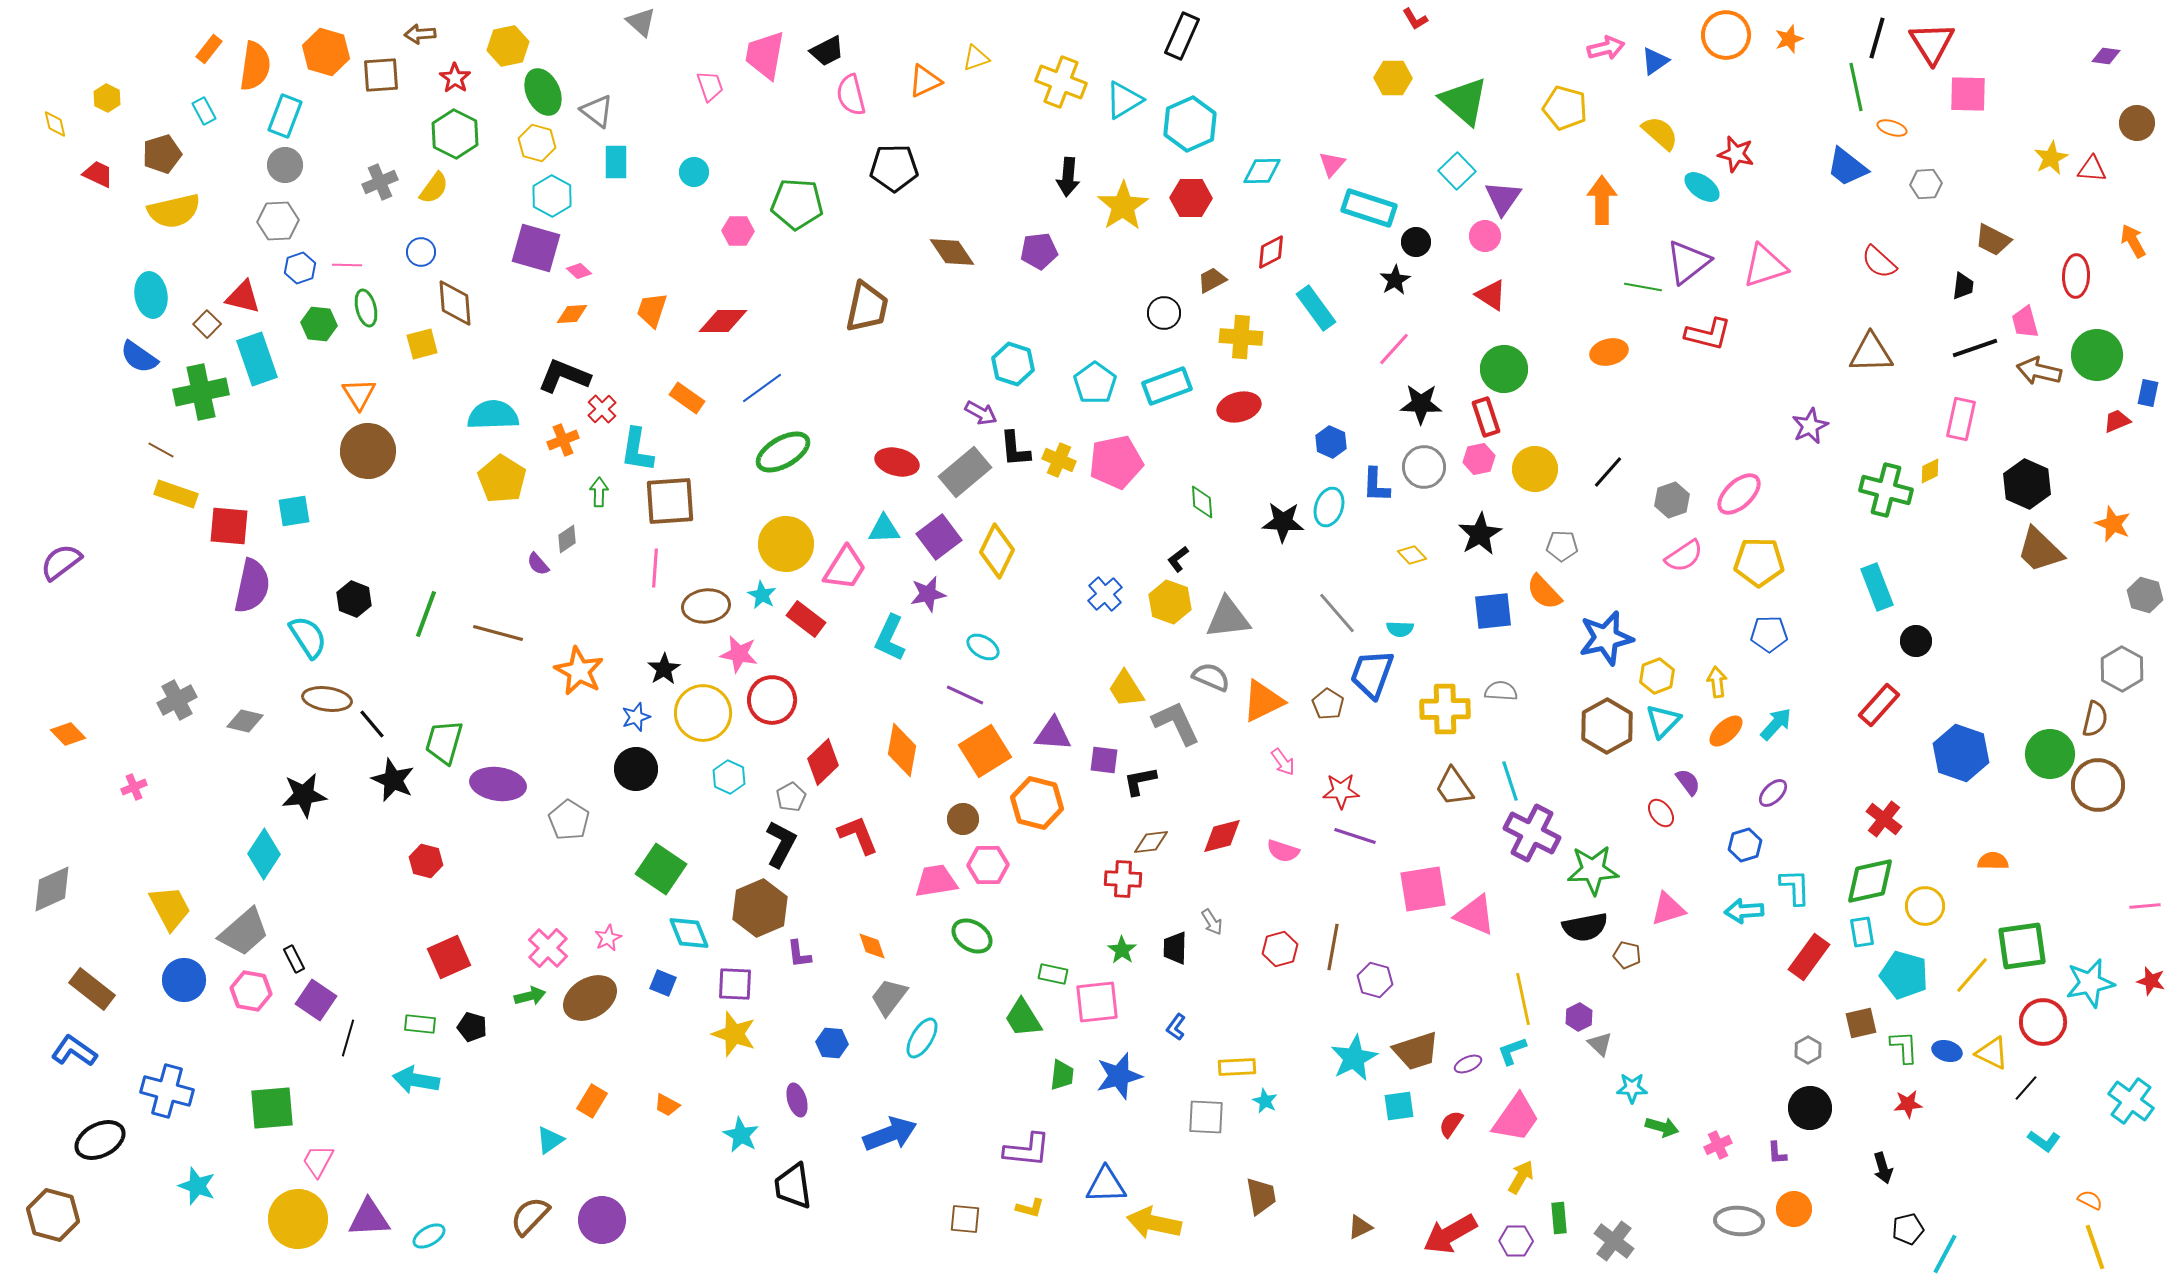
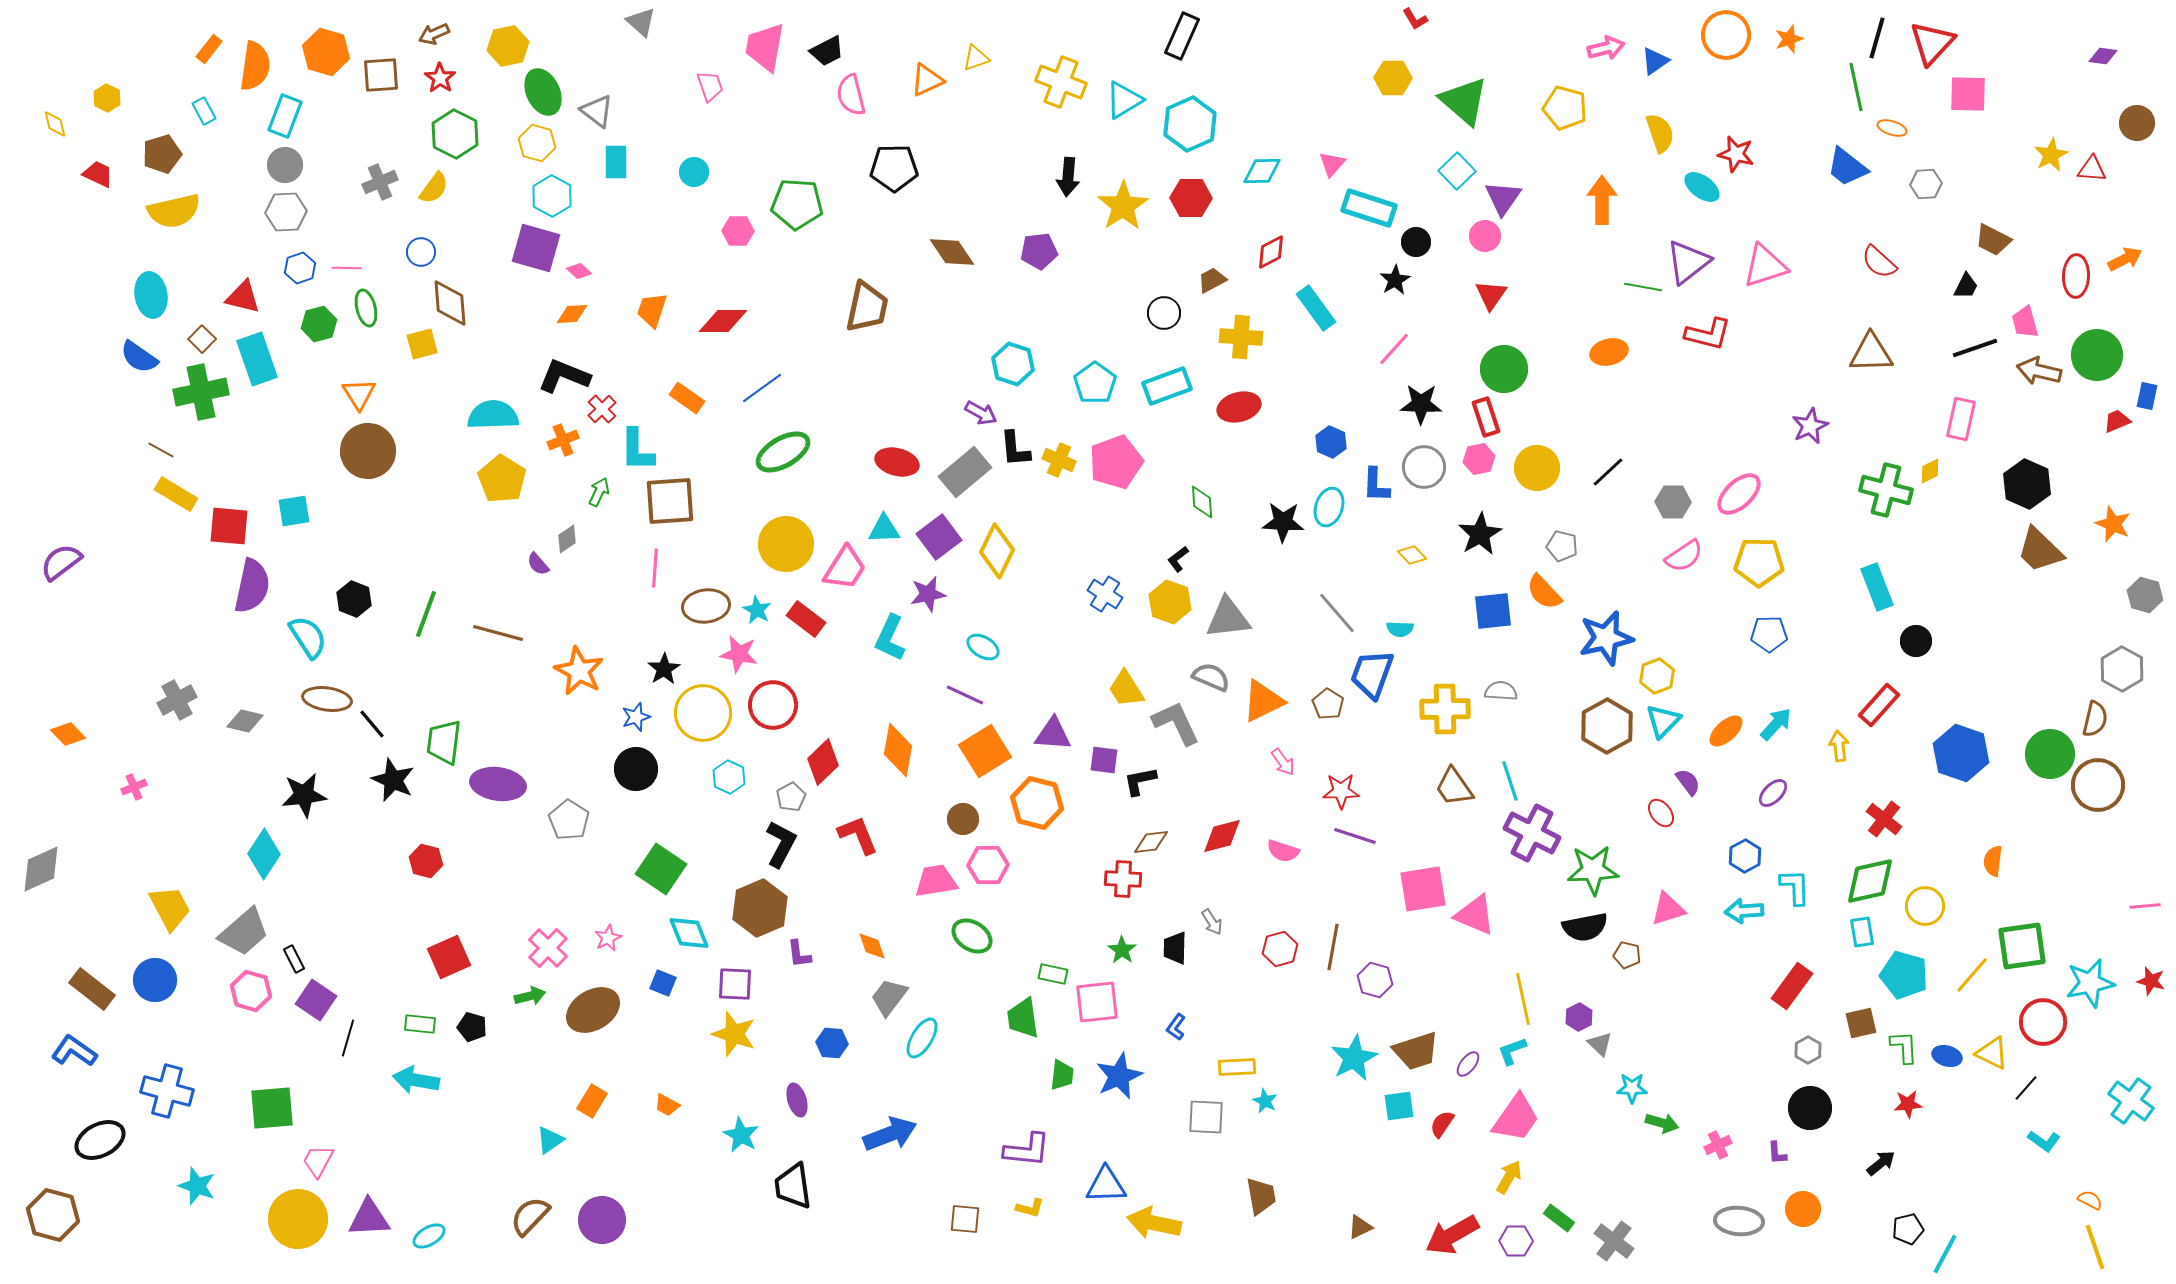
brown arrow at (420, 34): moved 14 px right; rotated 20 degrees counterclockwise
red triangle at (1932, 43): rotated 15 degrees clockwise
pink trapezoid at (765, 55): moved 8 px up
purple diamond at (2106, 56): moved 3 px left
red star at (455, 78): moved 15 px left
orange triangle at (925, 81): moved 2 px right, 1 px up
yellow semicircle at (1660, 133): rotated 30 degrees clockwise
yellow star at (2051, 158): moved 3 px up
gray hexagon at (278, 221): moved 8 px right, 9 px up
orange arrow at (2133, 241): moved 8 px left, 18 px down; rotated 92 degrees clockwise
pink line at (347, 265): moved 3 px down
black trapezoid at (1963, 286): moved 3 px right; rotated 20 degrees clockwise
red triangle at (1491, 295): rotated 32 degrees clockwise
brown diamond at (455, 303): moved 5 px left
brown square at (207, 324): moved 5 px left, 15 px down
green hexagon at (319, 324): rotated 20 degrees counterclockwise
blue rectangle at (2148, 393): moved 1 px left, 3 px down
cyan L-shape at (637, 450): rotated 9 degrees counterclockwise
pink pentagon at (1116, 462): rotated 8 degrees counterclockwise
yellow circle at (1535, 469): moved 2 px right, 1 px up
black line at (1608, 472): rotated 6 degrees clockwise
green arrow at (599, 492): rotated 24 degrees clockwise
yellow rectangle at (176, 494): rotated 12 degrees clockwise
gray hexagon at (1672, 500): moved 1 px right, 2 px down; rotated 20 degrees clockwise
gray pentagon at (1562, 546): rotated 12 degrees clockwise
blue cross at (1105, 594): rotated 16 degrees counterclockwise
cyan star at (762, 595): moved 5 px left, 15 px down
yellow arrow at (1717, 682): moved 122 px right, 64 px down
red circle at (772, 700): moved 1 px right, 5 px down
green trapezoid at (444, 742): rotated 9 degrees counterclockwise
orange diamond at (902, 750): moved 4 px left
blue hexagon at (1745, 845): moved 11 px down; rotated 12 degrees counterclockwise
orange semicircle at (1993, 861): rotated 84 degrees counterclockwise
gray diamond at (52, 889): moved 11 px left, 20 px up
red rectangle at (1809, 957): moved 17 px left, 29 px down
blue circle at (184, 980): moved 29 px left
pink hexagon at (251, 991): rotated 6 degrees clockwise
brown ellipse at (590, 998): moved 3 px right, 12 px down
green trapezoid at (1023, 1018): rotated 24 degrees clockwise
blue ellipse at (1947, 1051): moved 5 px down
purple ellipse at (1468, 1064): rotated 28 degrees counterclockwise
blue star at (1119, 1076): rotated 9 degrees counterclockwise
red semicircle at (1451, 1124): moved 9 px left
green arrow at (1662, 1127): moved 4 px up
black arrow at (1883, 1168): moved 2 px left, 5 px up; rotated 112 degrees counterclockwise
yellow arrow at (1521, 1177): moved 12 px left
orange circle at (1794, 1209): moved 9 px right
green rectangle at (1559, 1218): rotated 48 degrees counterclockwise
red arrow at (1450, 1234): moved 2 px right, 1 px down
